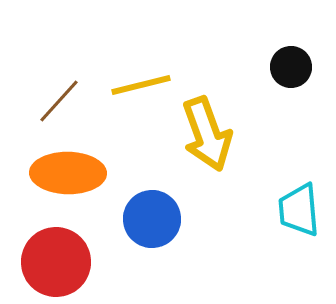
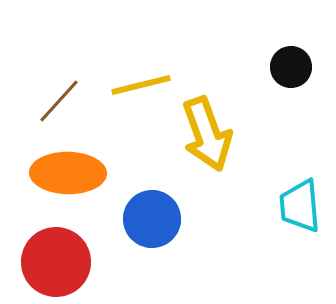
cyan trapezoid: moved 1 px right, 4 px up
